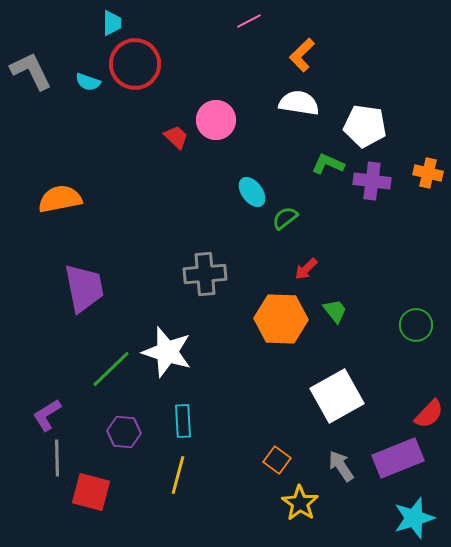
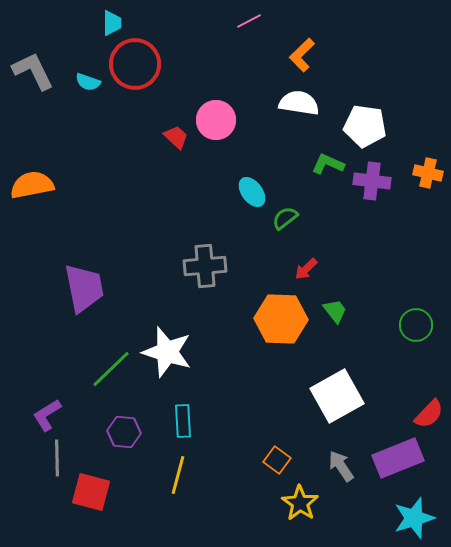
gray L-shape: moved 2 px right
orange semicircle: moved 28 px left, 14 px up
gray cross: moved 8 px up
